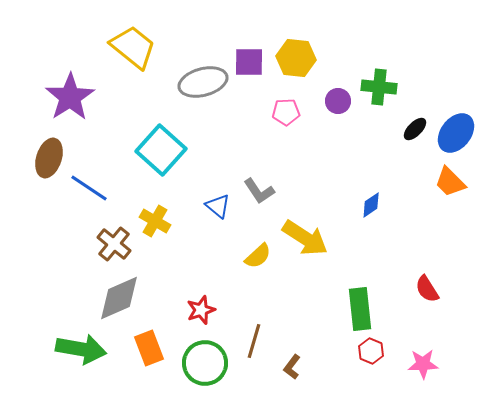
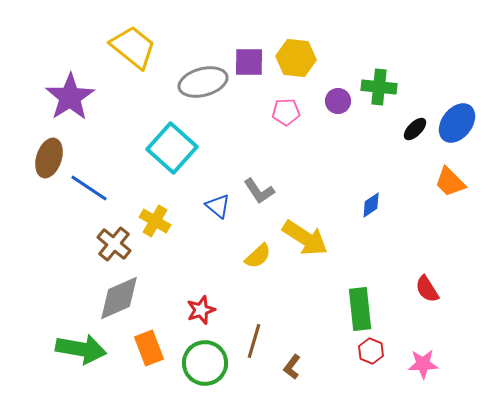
blue ellipse: moved 1 px right, 10 px up
cyan square: moved 11 px right, 2 px up
